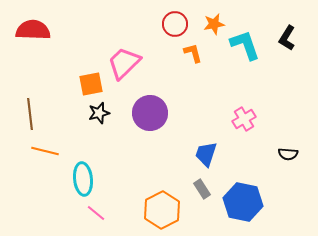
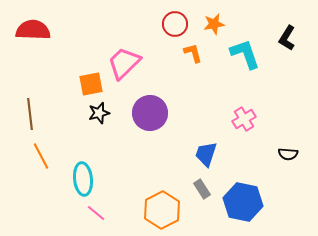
cyan L-shape: moved 9 px down
orange line: moved 4 px left, 5 px down; rotated 48 degrees clockwise
